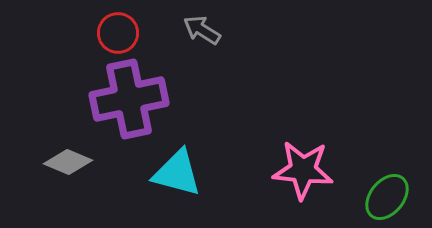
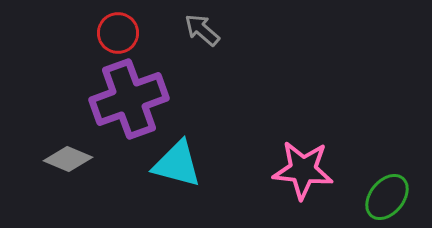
gray arrow: rotated 9 degrees clockwise
purple cross: rotated 8 degrees counterclockwise
gray diamond: moved 3 px up
cyan triangle: moved 9 px up
